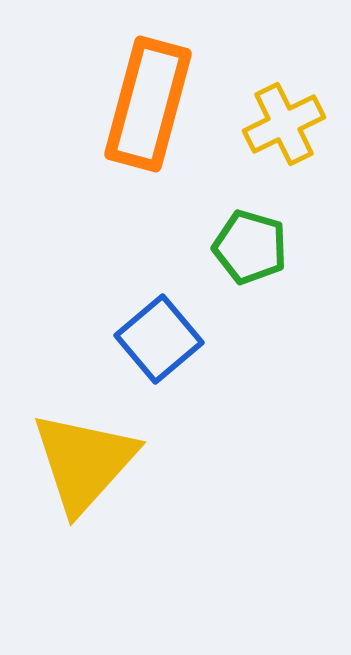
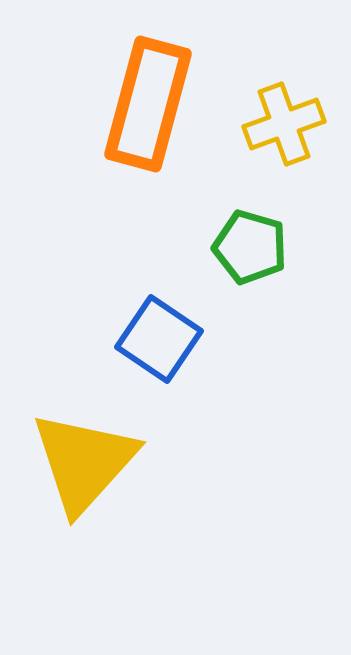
yellow cross: rotated 6 degrees clockwise
blue square: rotated 16 degrees counterclockwise
